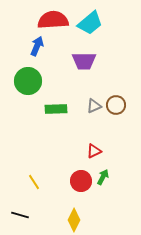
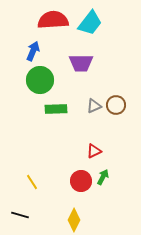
cyan trapezoid: rotated 12 degrees counterclockwise
blue arrow: moved 4 px left, 5 px down
purple trapezoid: moved 3 px left, 2 px down
green circle: moved 12 px right, 1 px up
yellow line: moved 2 px left
